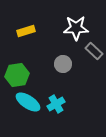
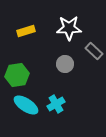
white star: moved 7 px left
gray circle: moved 2 px right
cyan ellipse: moved 2 px left, 3 px down
